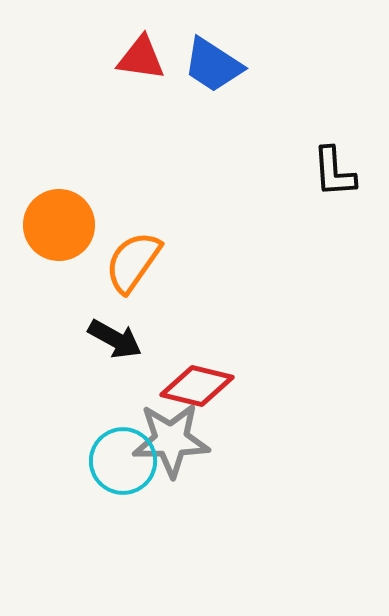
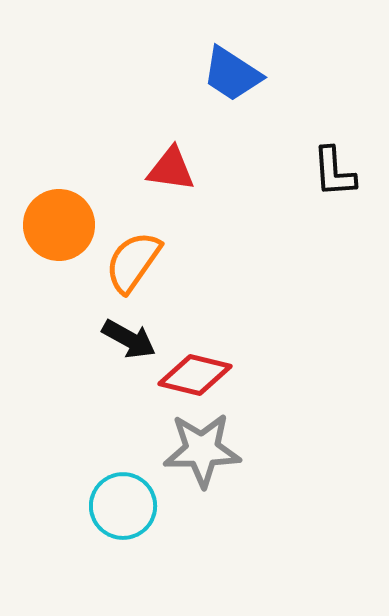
red triangle: moved 30 px right, 111 px down
blue trapezoid: moved 19 px right, 9 px down
black arrow: moved 14 px right
red diamond: moved 2 px left, 11 px up
gray star: moved 31 px right, 10 px down
cyan circle: moved 45 px down
